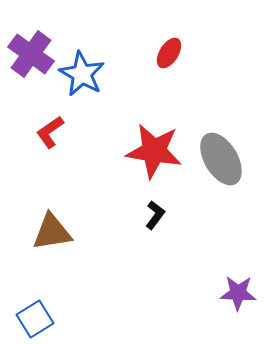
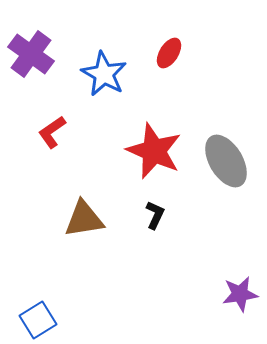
blue star: moved 22 px right
red L-shape: moved 2 px right
red star: rotated 14 degrees clockwise
gray ellipse: moved 5 px right, 2 px down
black L-shape: rotated 12 degrees counterclockwise
brown triangle: moved 32 px right, 13 px up
purple star: moved 2 px right, 1 px down; rotated 12 degrees counterclockwise
blue square: moved 3 px right, 1 px down
